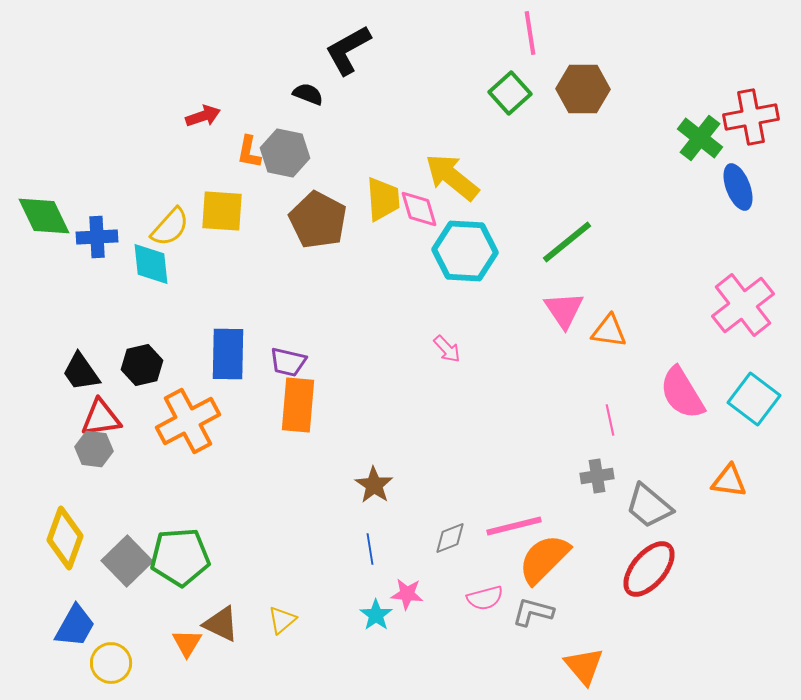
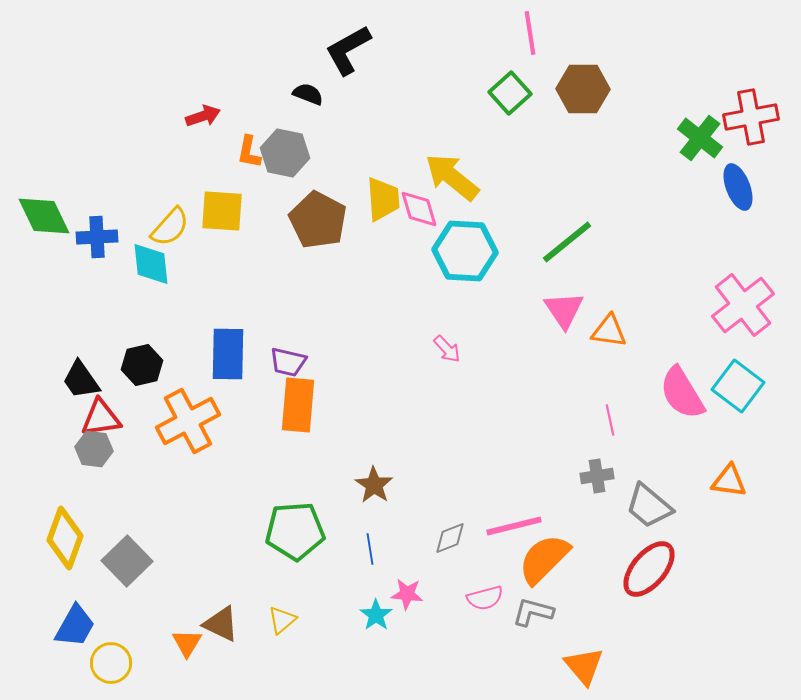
black trapezoid at (81, 372): moved 8 px down
cyan square at (754, 399): moved 16 px left, 13 px up
green pentagon at (180, 557): moved 115 px right, 26 px up
